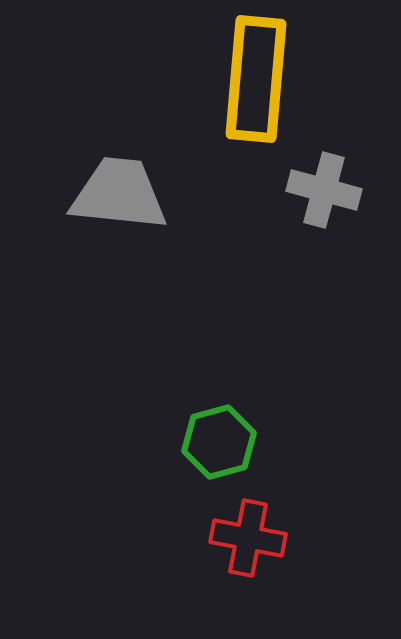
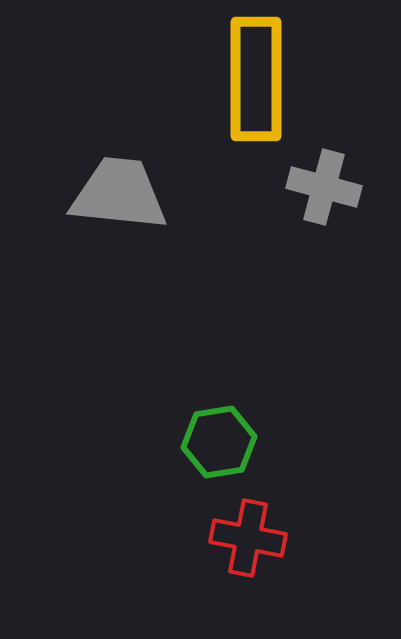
yellow rectangle: rotated 5 degrees counterclockwise
gray cross: moved 3 px up
green hexagon: rotated 6 degrees clockwise
